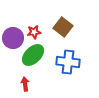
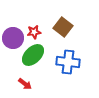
red arrow: rotated 136 degrees clockwise
